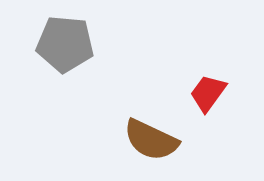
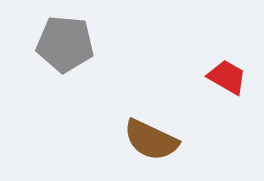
red trapezoid: moved 19 px right, 16 px up; rotated 84 degrees clockwise
